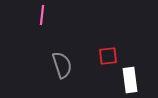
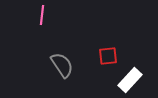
gray semicircle: rotated 16 degrees counterclockwise
white rectangle: rotated 50 degrees clockwise
